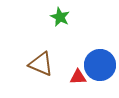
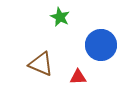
blue circle: moved 1 px right, 20 px up
